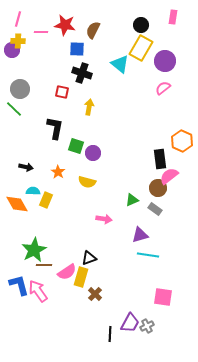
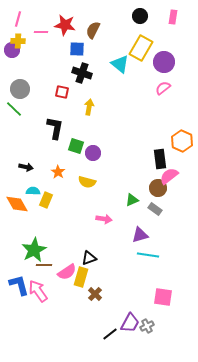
black circle at (141, 25): moved 1 px left, 9 px up
purple circle at (165, 61): moved 1 px left, 1 px down
black line at (110, 334): rotated 49 degrees clockwise
